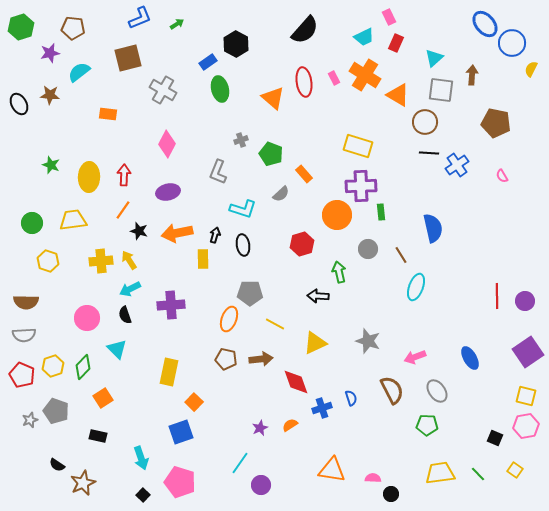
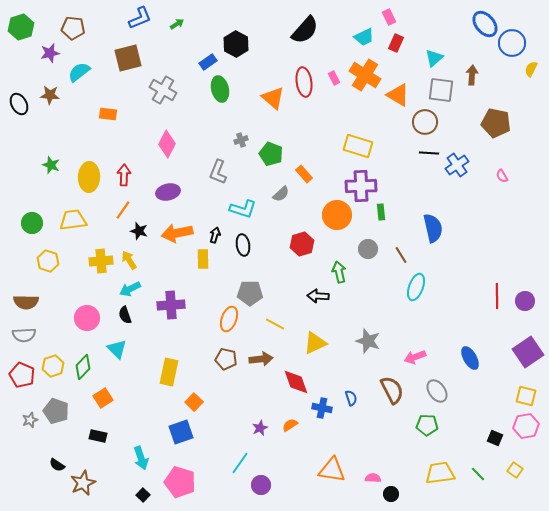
blue cross at (322, 408): rotated 30 degrees clockwise
